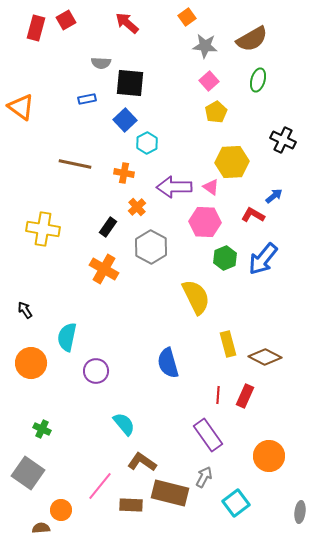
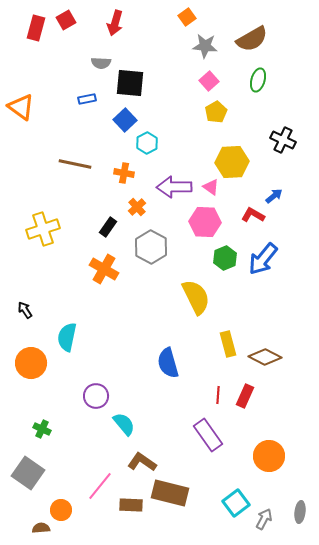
red arrow at (127, 23): moved 12 px left; rotated 115 degrees counterclockwise
yellow cross at (43, 229): rotated 28 degrees counterclockwise
purple circle at (96, 371): moved 25 px down
gray arrow at (204, 477): moved 60 px right, 42 px down
